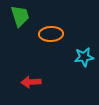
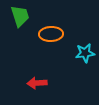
cyan star: moved 1 px right, 4 px up
red arrow: moved 6 px right, 1 px down
